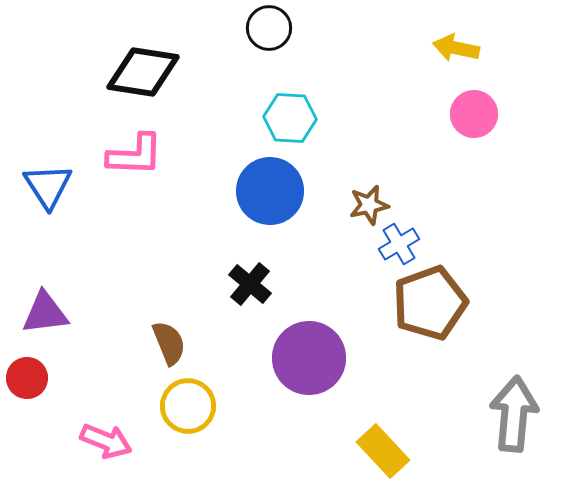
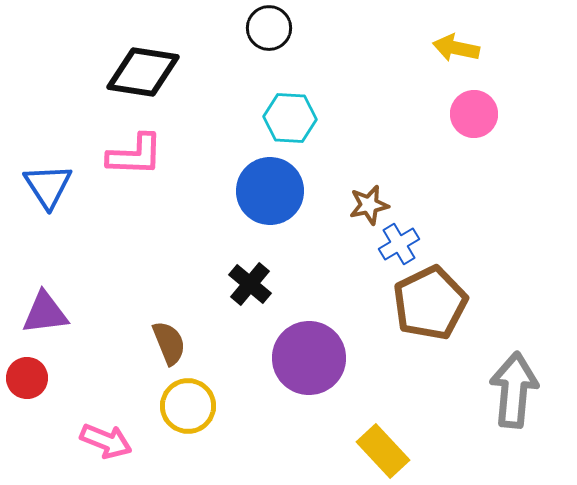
brown pentagon: rotated 6 degrees counterclockwise
gray arrow: moved 24 px up
